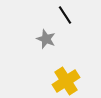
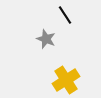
yellow cross: moved 1 px up
